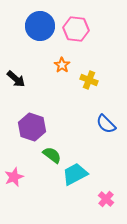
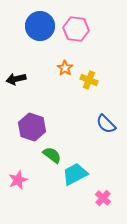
orange star: moved 3 px right, 3 px down
black arrow: rotated 126 degrees clockwise
pink star: moved 4 px right, 3 px down
pink cross: moved 3 px left, 1 px up
